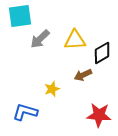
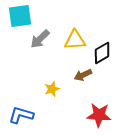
blue L-shape: moved 4 px left, 3 px down
